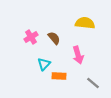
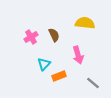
brown semicircle: moved 3 px up; rotated 16 degrees clockwise
orange rectangle: rotated 24 degrees counterclockwise
